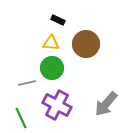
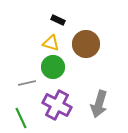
yellow triangle: rotated 12 degrees clockwise
green circle: moved 1 px right, 1 px up
gray arrow: moved 7 px left; rotated 24 degrees counterclockwise
